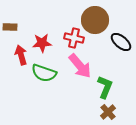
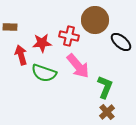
red cross: moved 5 px left, 2 px up
pink arrow: moved 2 px left
brown cross: moved 1 px left
